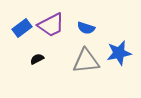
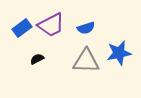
blue semicircle: rotated 36 degrees counterclockwise
gray triangle: rotated 8 degrees clockwise
